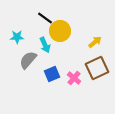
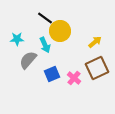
cyan star: moved 2 px down
